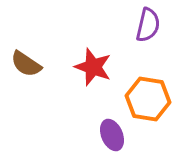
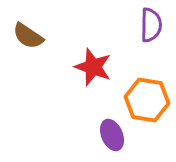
purple semicircle: moved 3 px right; rotated 12 degrees counterclockwise
brown semicircle: moved 2 px right, 28 px up
orange hexagon: moved 1 px left, 1 px down
